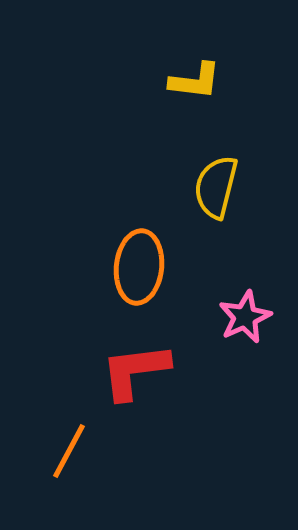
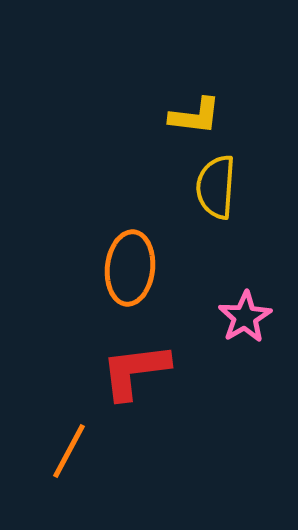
yellow L-shape: moved 35 px down
yellow semicircle: rotated 10 degrees counterclockwise
orange ellipse: moved 9 px left, 1 px down
pink star: rotated 6 degrees counterclockwise
